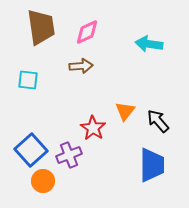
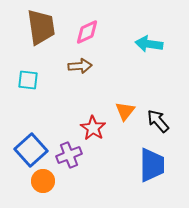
brown arrow: moved 1 px left
